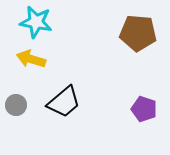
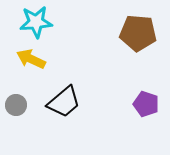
cyan star: rotated 16 degrees counterclockwise
yellow arrow: rotated 8 degrees clockwise
purple pentagon: moved 2 px right, 5 px up
